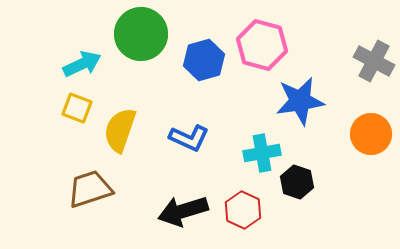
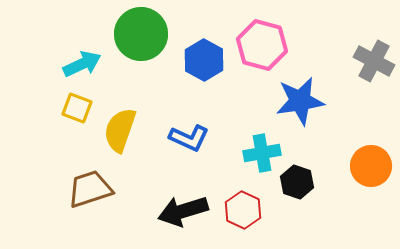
blue hexagon: rotated 15 degrees counterclockwise
orange circle: moved 32 px down
